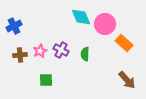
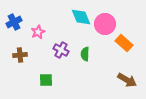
blue cross: moved 4 px up
pink star: moved 2 px left, 19 px up
brown arrow: rotated 18 degrees counterclockwise
